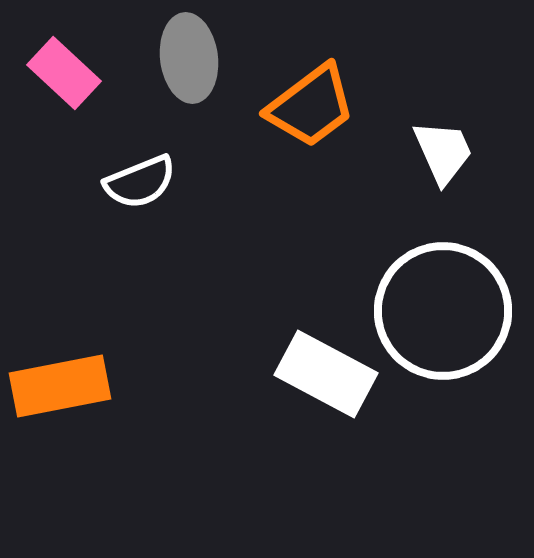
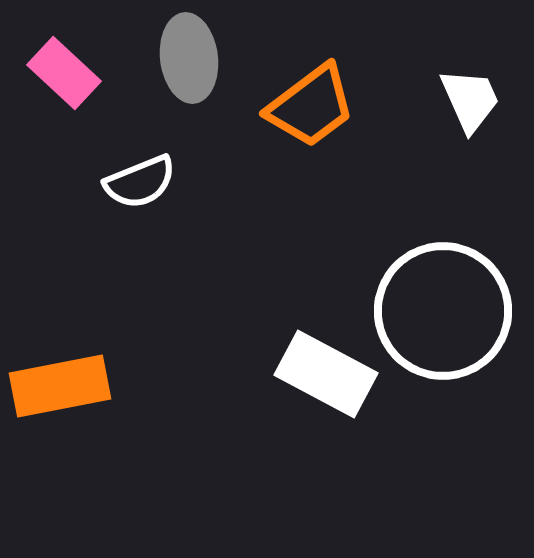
white trapezoid: moved 27 px right, 52 px up
